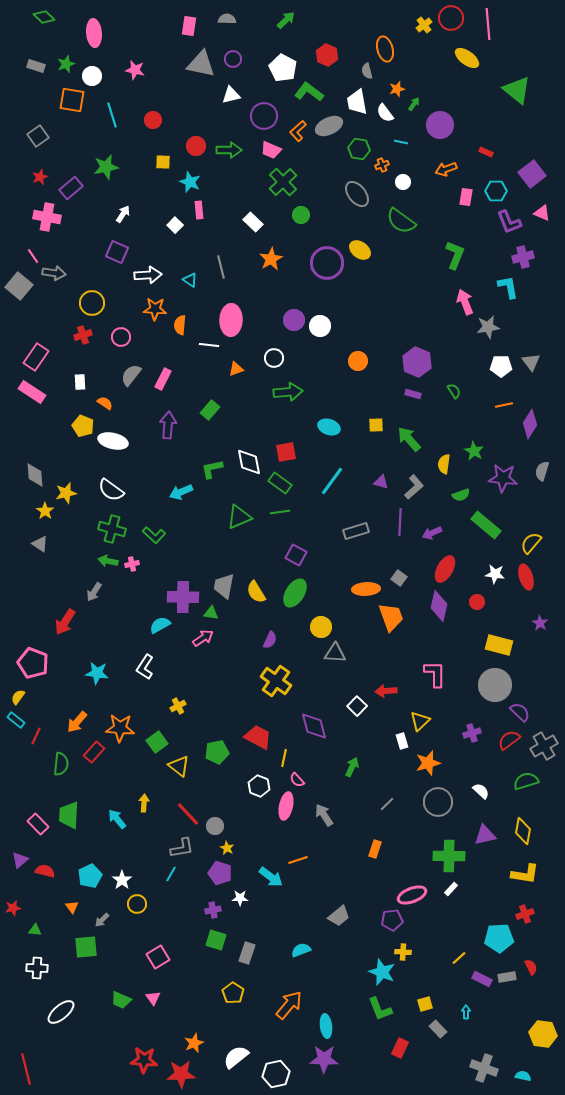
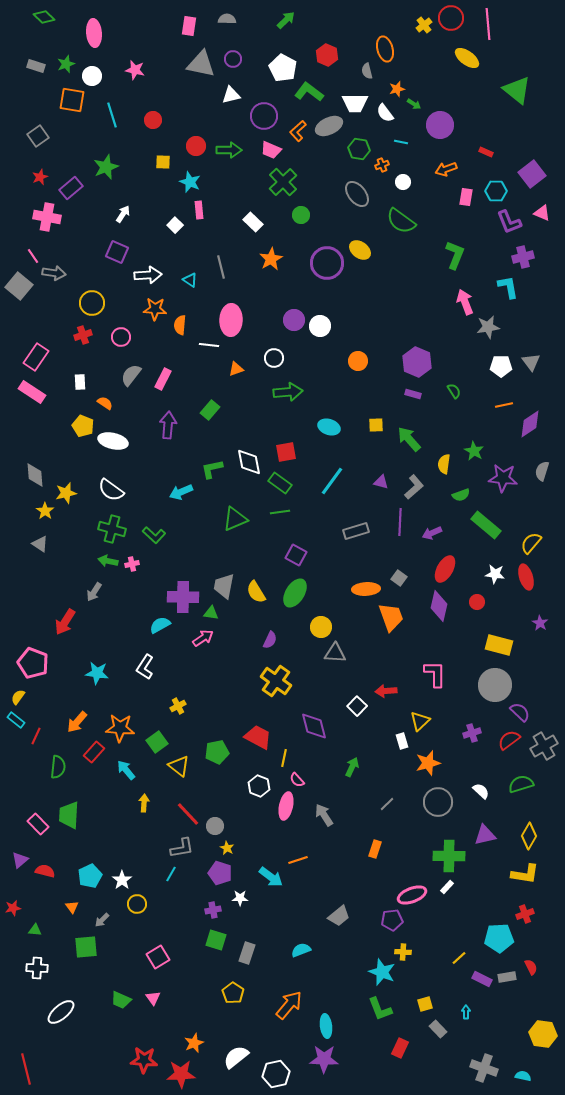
white trapezoid at (357, 102): moved 2 px left, 1 px down; rotated 80 degrees counterclockwise
green arrow at (414, 104): rotated 88 degrees clockwise
green star at (106, 167): rotated 10 degrees counterclockwise
purple diamond at (530, 424): rotated 24 degrees clockwise
green triangle at (239, 517): moved 4 px left, 2 px down
green semicircle at (61, 764): moved 3 px left, 3 px down
green semicircle at (526, 781): moved 5 px left, 3 px down
cyan arrow at (117, 819): moved 9 px right, 49 px up
yellow diamond at (523, 831): moved 6 px right, 5 px down; rotated 20 degrees clockwise
white rectangle at (451, 889): moved 4 px left, 2 px up
